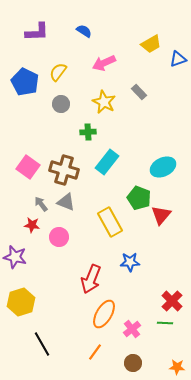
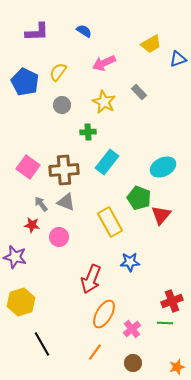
gray circle: moved 1 px right, 1 px down
brown cross: rotated 20 degrees counterclockwise
red cross: rotated 25 degrees clockwise
orange star: rotated 21 degrees counterclockwise
